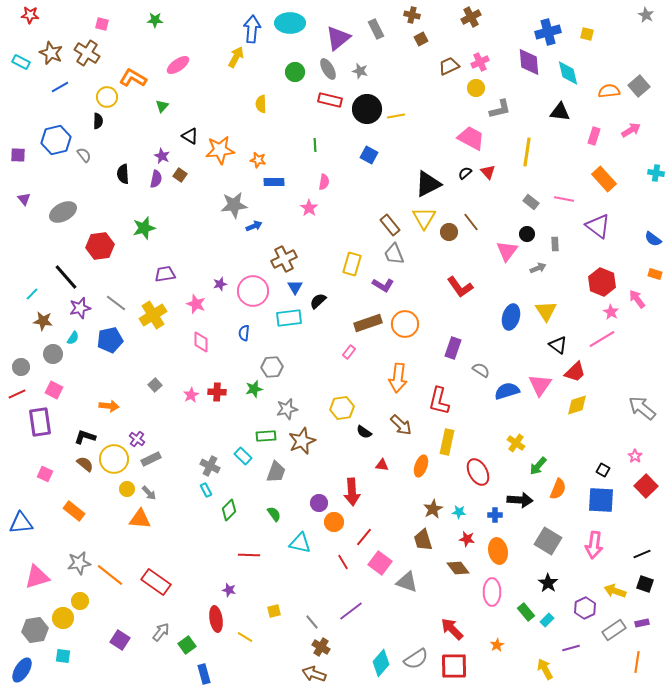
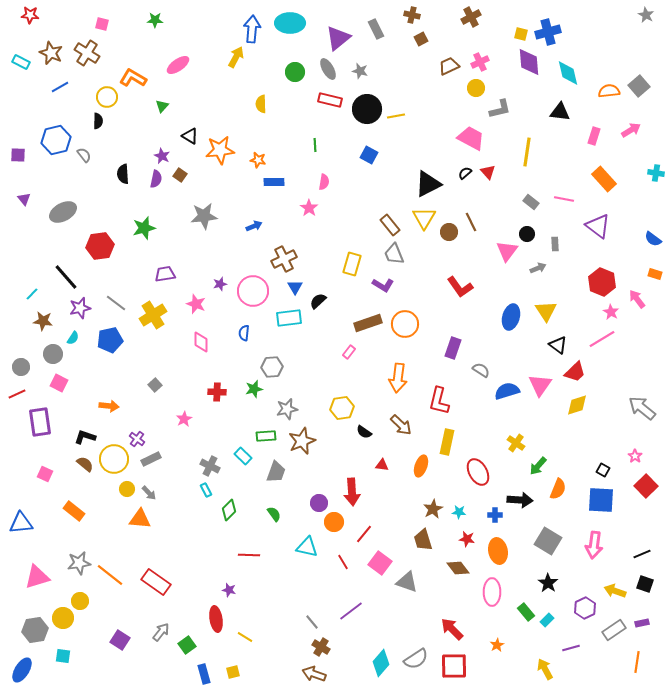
yellow square at (587, 34): moved 66 px left
gray star at (234, 205): moved 30 px left, 11 px down
brown line at (471, 222): rotated 12 degrees clockwise
pink square at (54, 390): moved 5 px right, 7 px up
pink star at (191, 395): moved 7 px left, 24 px down
red line at (364, 537): moved 3 px up
cyan triangle at (300, 543): moved 7 px right, 4 px down
yellow square at (274, 611): moved 41 px left, 61 px down
